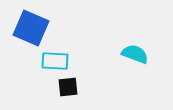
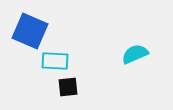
blue square: moved 1 px left, 3 px down
cyan semicircle: rotated 44 degrees counterclockwise
